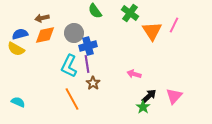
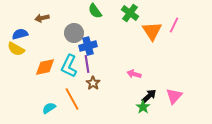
orange diamond: moved 32 px down
cyan semicircle: moved 31 px right, 6 px down; rotated 56 degrees counterclockwise
